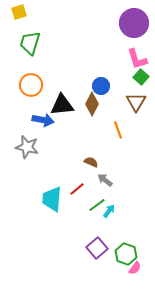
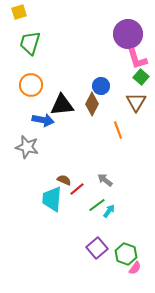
purple circle: moved 6 px left, 11 px down
brown semicircle: moved 27 px left, 18 px down
